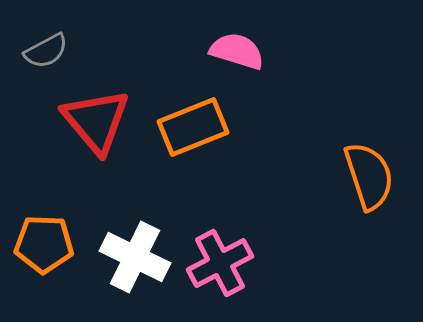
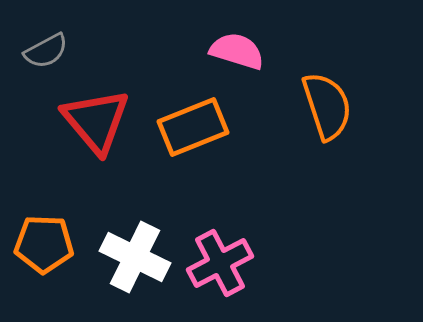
orange semicircle: moved 42 px left, 70 px up
